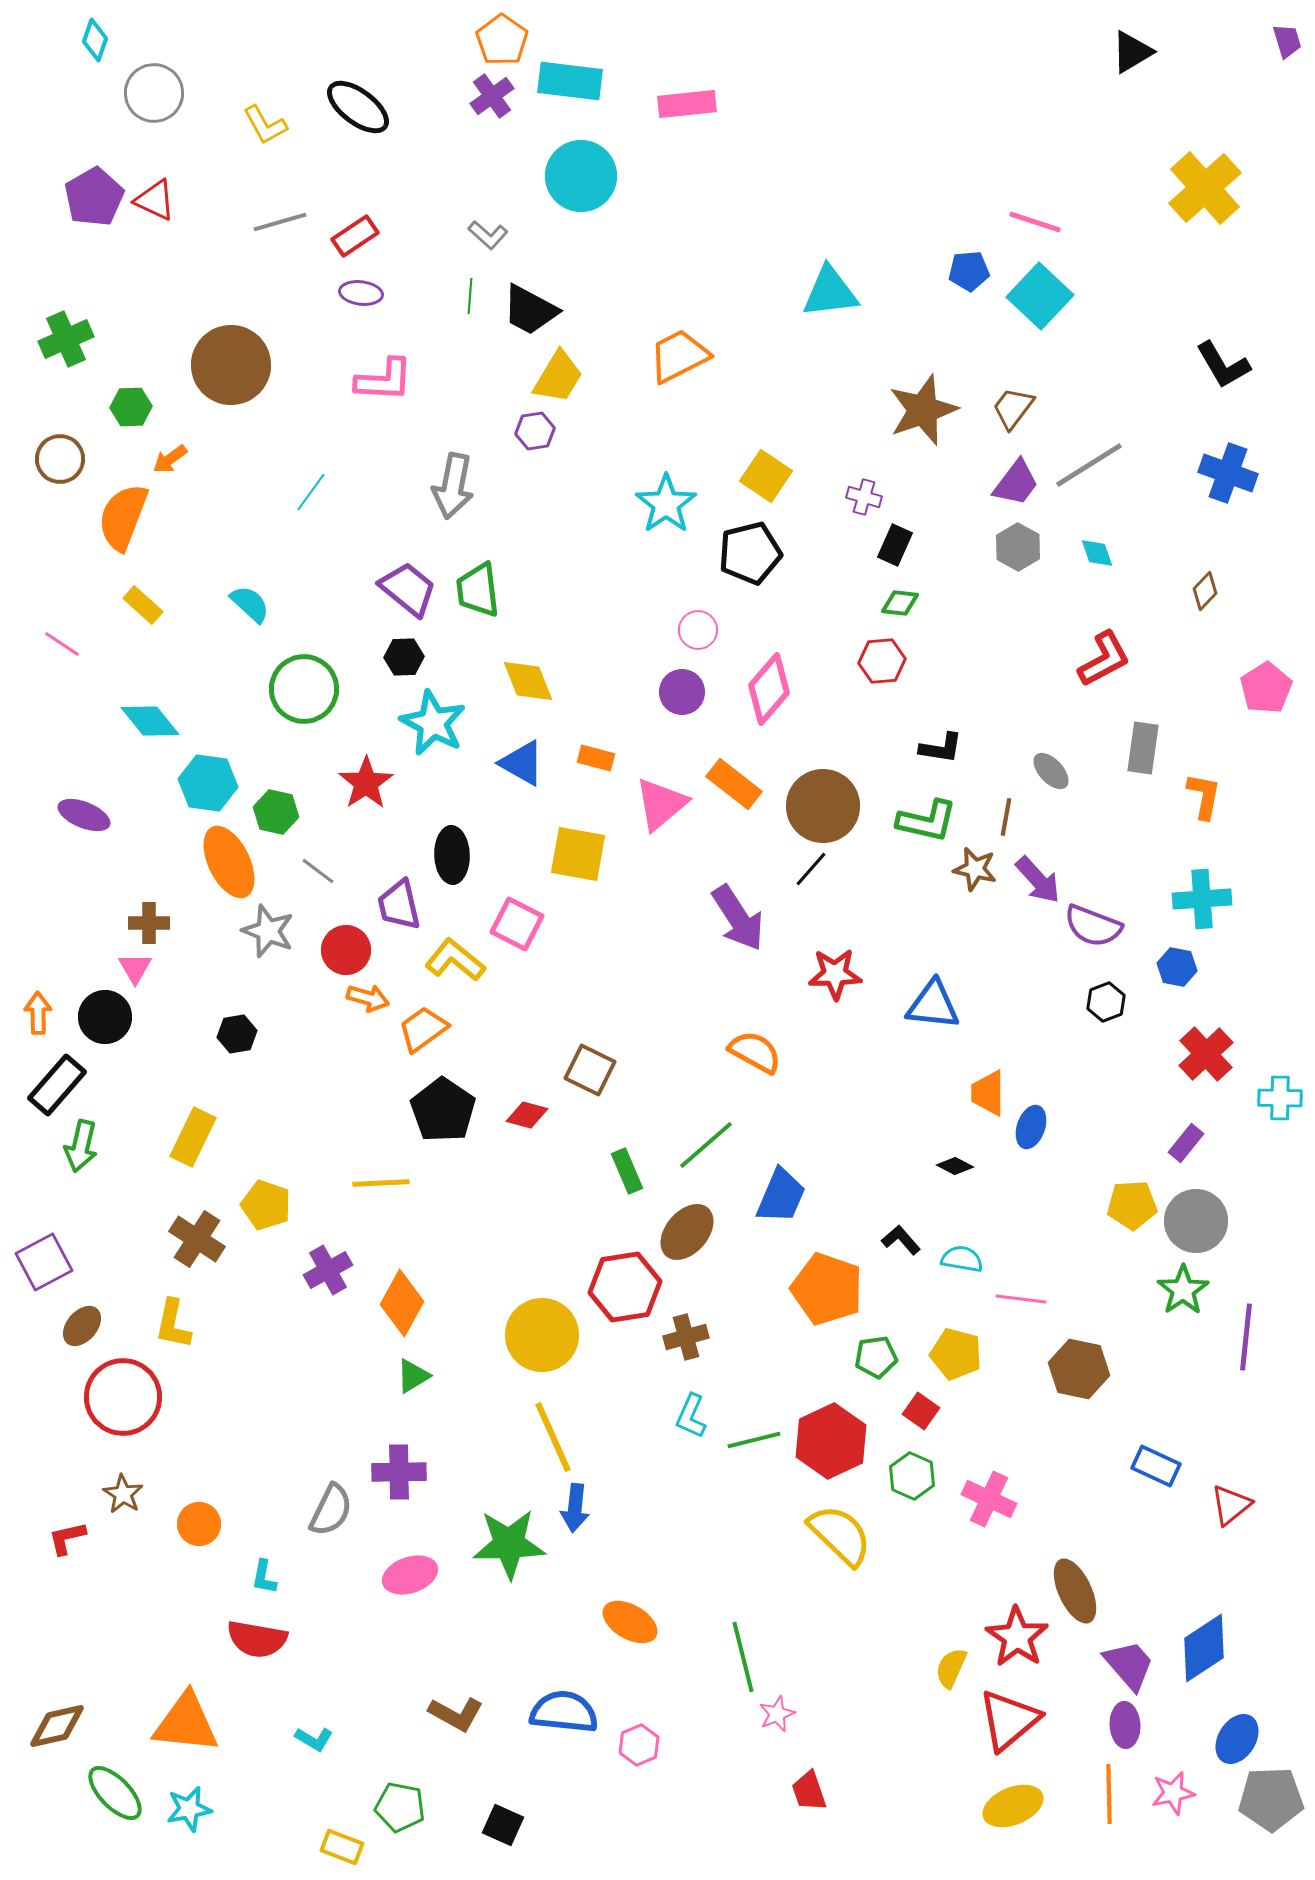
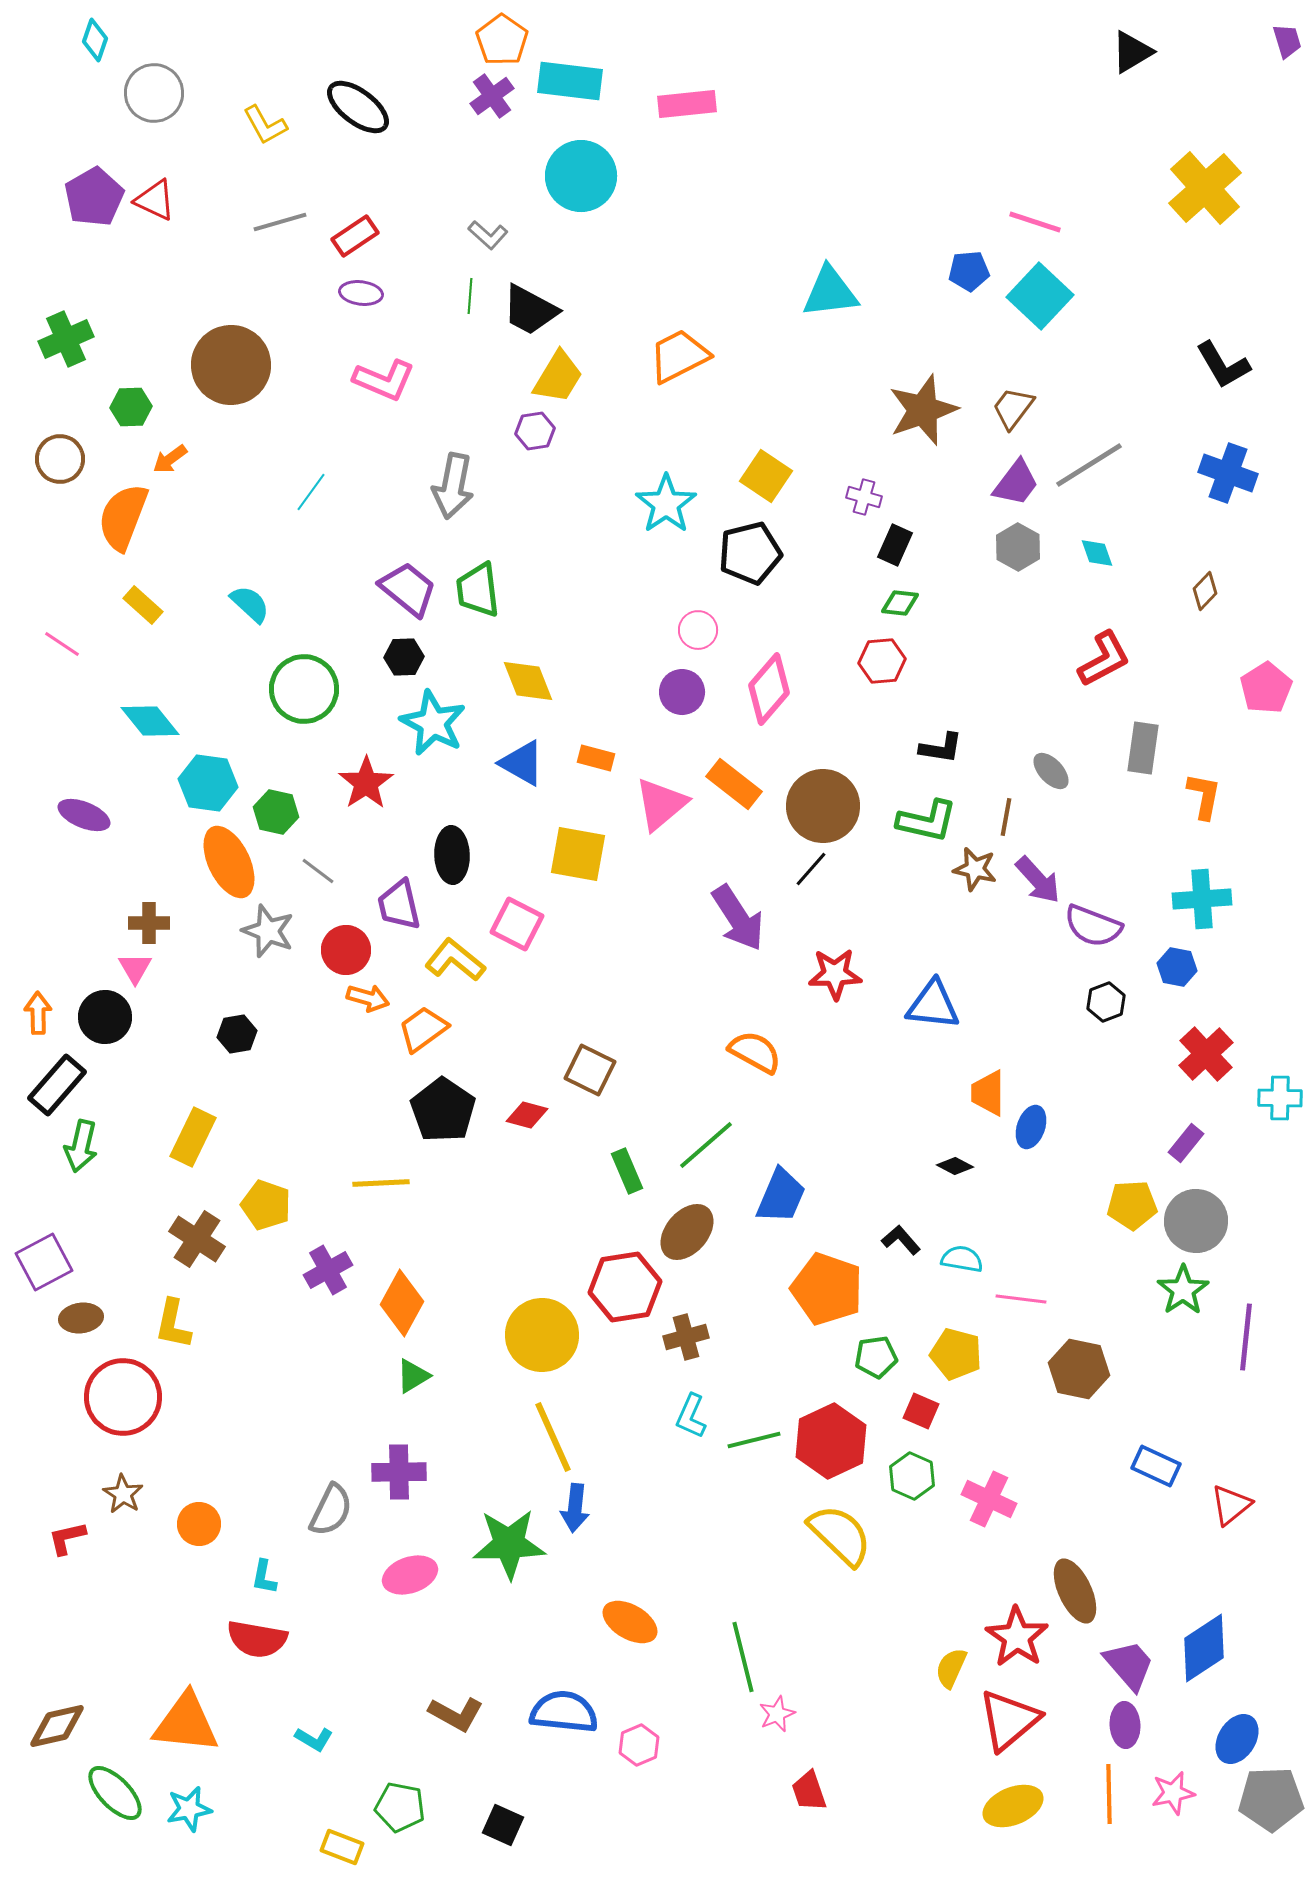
pink L-shape at (384, 380): rotated 20 degrees clockwise
brown ellipse at (82, 1326): moved 1 px left, 8 px up; rotated 42 degrees clockwise
red square at (921, 1411): rotated 12 degrees counterclockwise
